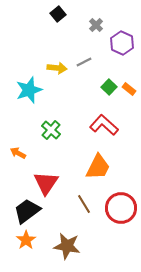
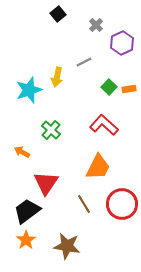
purple hexagon: rotated 10 degrees clockwise
yellow arrow: moved 9 px down; rotated 96 degrees clockwise
orange rectangle: rotated 48 degrees counterclockwise
orange arrow: moved 4 px right, 1 px up
red circle: moved 1 px right, 4 px up
